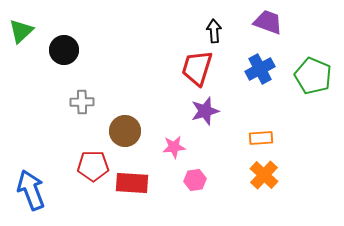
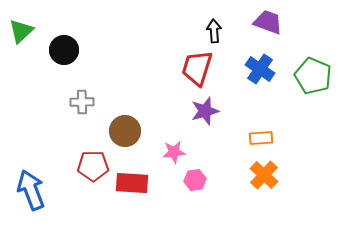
blue cross: rotated 28 degrees counterclockwise
pink star: moved 5 px down
